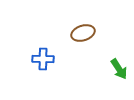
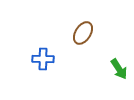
brown ellipse: rotated 40 degrees counterclockwise
